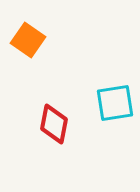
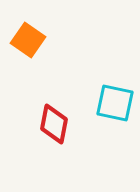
cyan square: rotated 21 degrees clockwise
